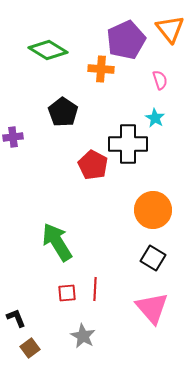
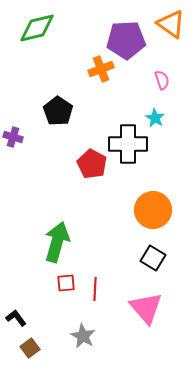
orange triangle: moved 1 px right, 5 px up; rotated 16 degrees counterclockwise
purple pentagon: rotated 21 degrees clockwise
green diamond: moved 11 px left, 22 px up; rotated 45 degrees counterclockwise
orange cross: rotated 25 degrees counterclockwise
pink semicircle: moved 2 px right
black pentagon: moved 5 px left, 1 px up
purple cross: rotated 24 degrees clockwise
red pentagon: moved 1 px left, 1 px up
green arrow: rotated 48 degrees clockwise
red square: moved 1 px left, 10 px up
pink triangle: moved 6 px left
black L-shape: rotated 15 degrees counterclockwise
